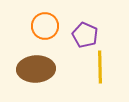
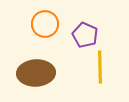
orange circle: moved 2 px up
brown ellipse: moved 4 px down
